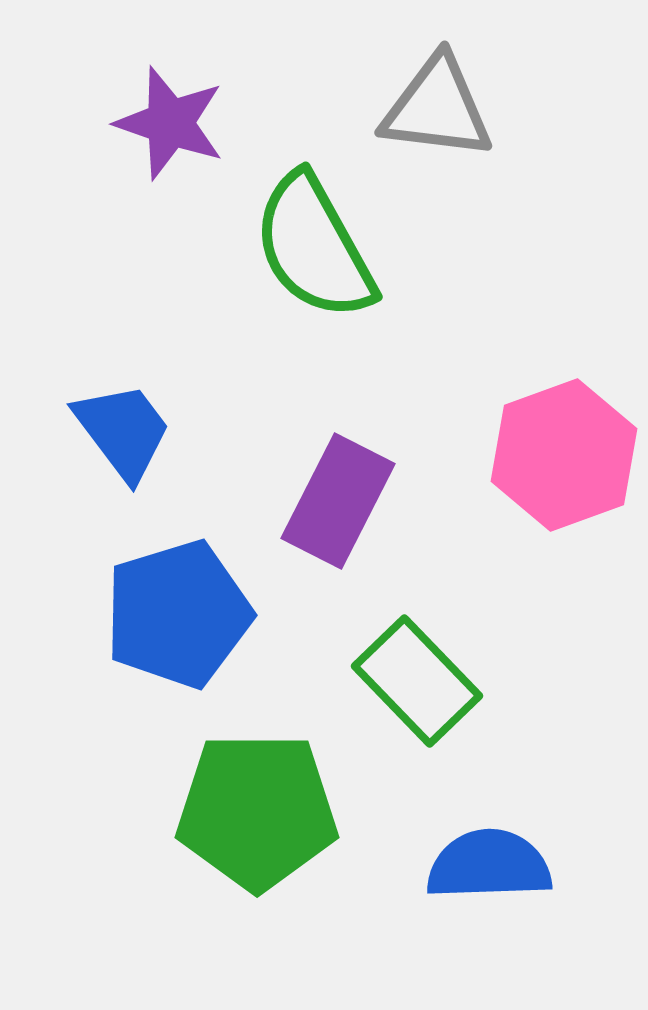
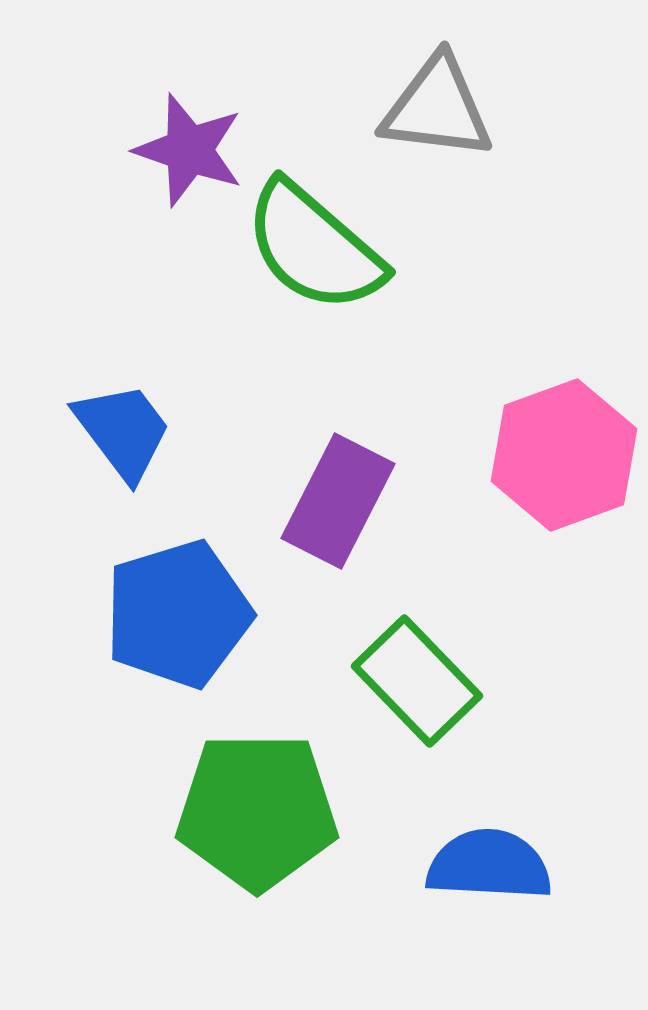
purple star: moved 19 px right, 27 px down
green semicircle: rotated 20 degrees counterclockwise
blue semicircle: rotated 5 degrees clockwise
